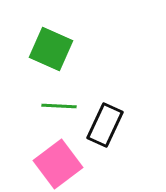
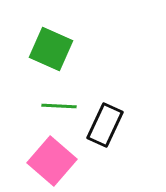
pink square: moved 6 px left, 3 px up; rotated 12 degrees counterclockwise
